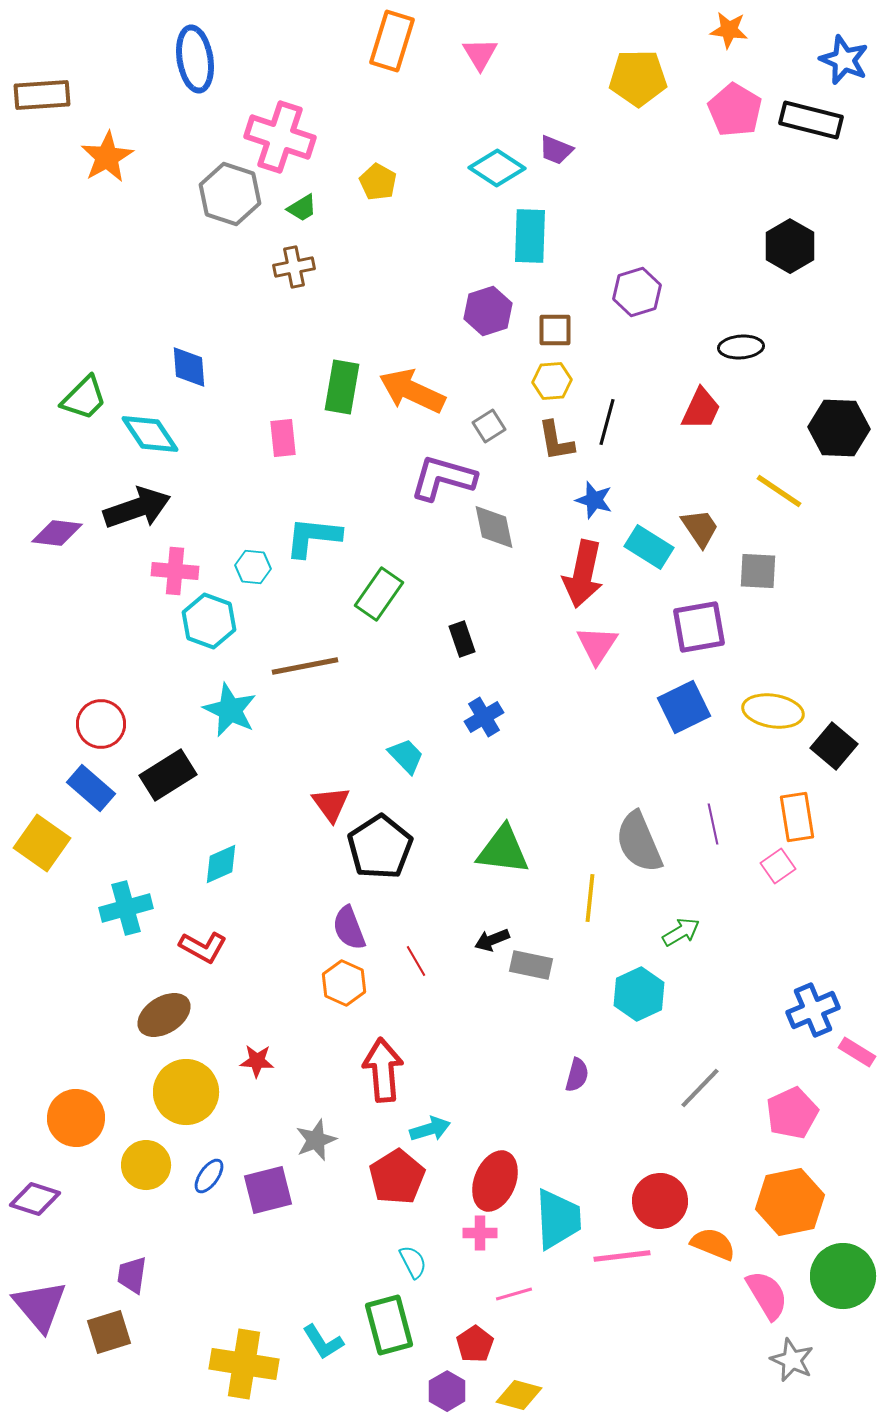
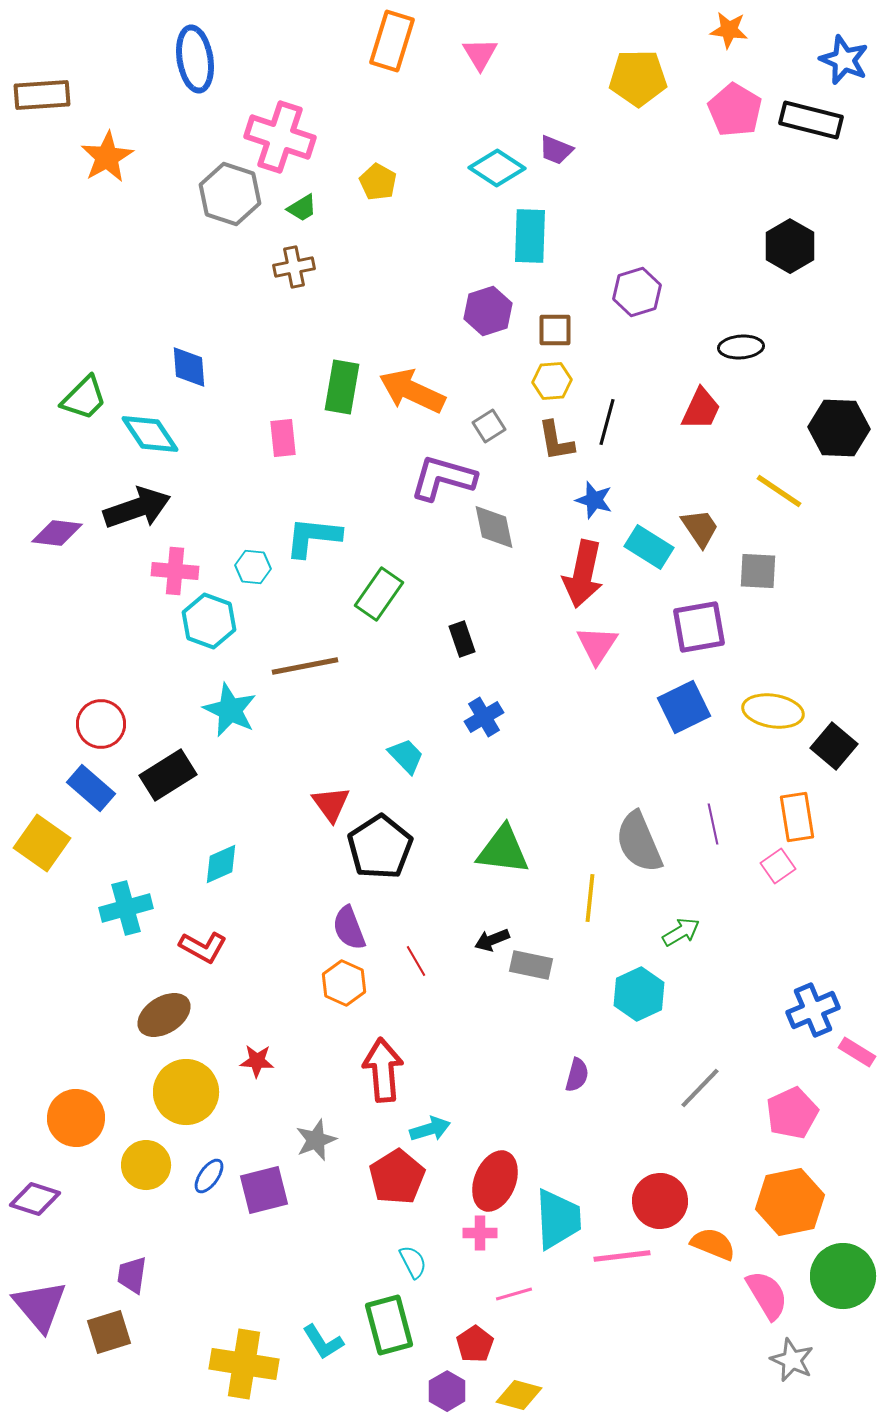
purple square at (268, 1190): moved 4 px left
